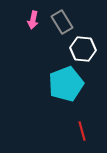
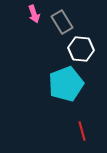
pink arrow: moved 1 px right, 6 px up; rotated 30 degrees counterclockwise
white hexagon: moved 2 px left
